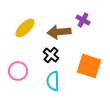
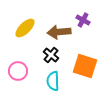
orange square: moved 4 px left
